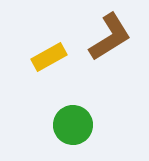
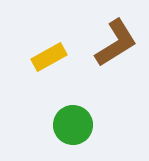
brown L-shape: moved 6 px right, 6 px down
